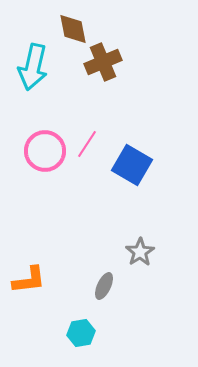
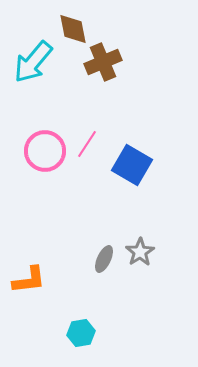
cyan arrow: moved 5 px up; rotated 27 degrees clockwise
gray ellipse: moved 27 px up
